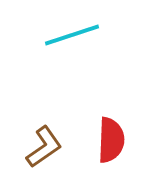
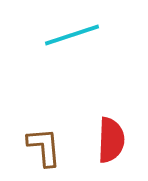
brown L-shape: rotated 60 degrees counterclockwise
